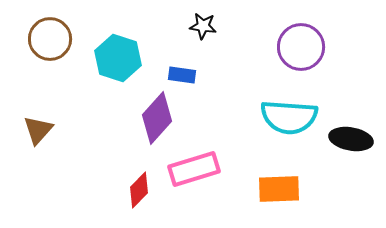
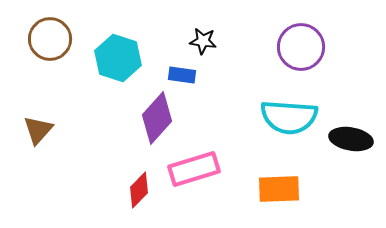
black star: moved 15 px down
